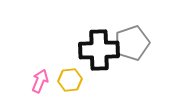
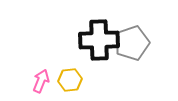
black cross: moved 10 px up
pink arrow: moved 1 px right
